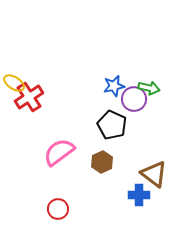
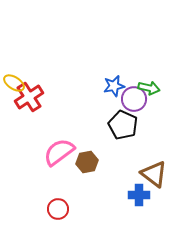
black pentagon: moved 11 px right
brown hexagon: moved 15 px left; rotated 15 degrees clockwise
